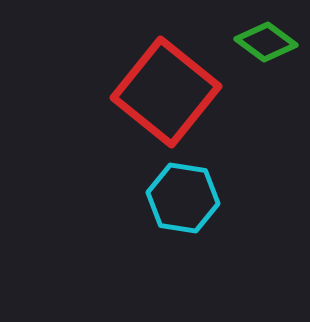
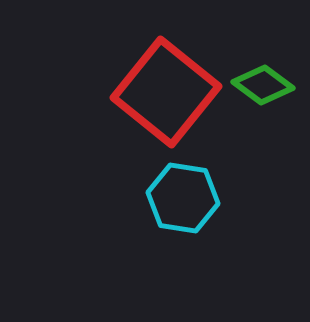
green diamond: moved 3 px left, 43 px down
